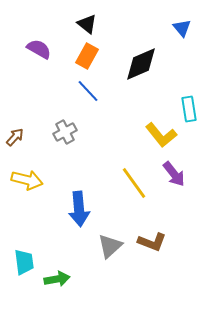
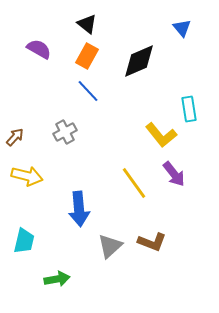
black diamond: moved 2 px left, 3 px up
yellow arrow: moved 4 px up
cyan trapezoid: moved 21 px up; rotated 20 degrees clockwise
